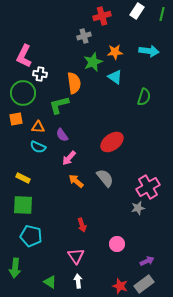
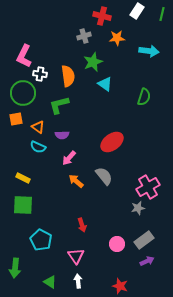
red cross: rotated 30 degrees clockwise
orange star: moved 2 px right, 14 px up
cyan triangle: moved 10 px left, 7 px down
orange semicircle: moved 6 px left, 7 px up
orange triangle: rotated 32 degrees clockwise
purple semicircle: rotated 56 degrees counterclockwise
gray semicircle: moved 1 px left, 2 px up
cyan pentagon: moved 10 px right, 4 px down; rotated 15 degrees clockwise
gray rectangle: moved 44 px up
